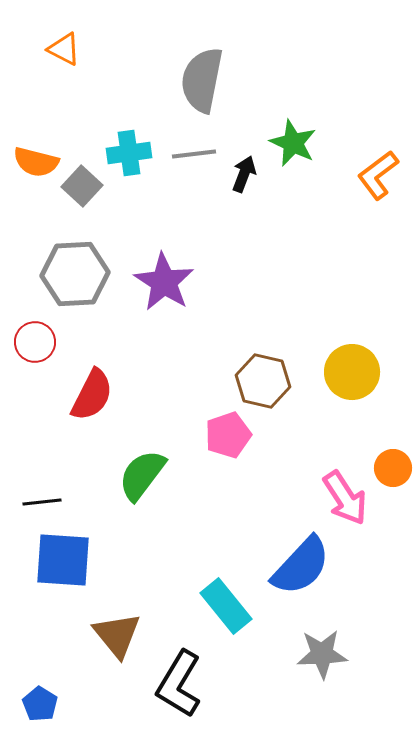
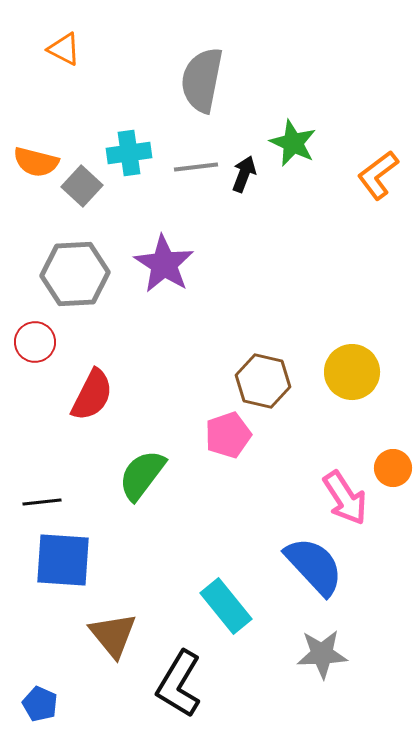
gray line: moved 2 px right, 13 px down
purple star: moved 18 px up
blue semicircle: moved 13 px right; rotated 86 degrees counterclockwise
brown triangle: moved 4 px left
blue pentagon: rotated 8 degrees counterclockwise
